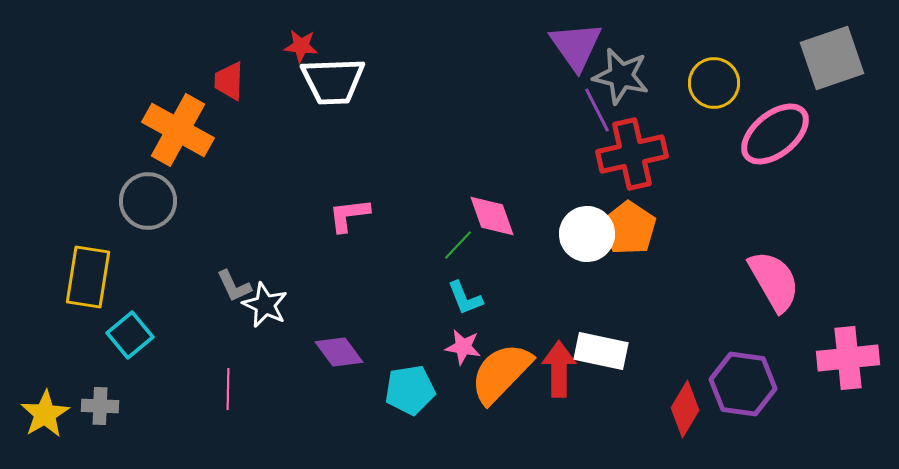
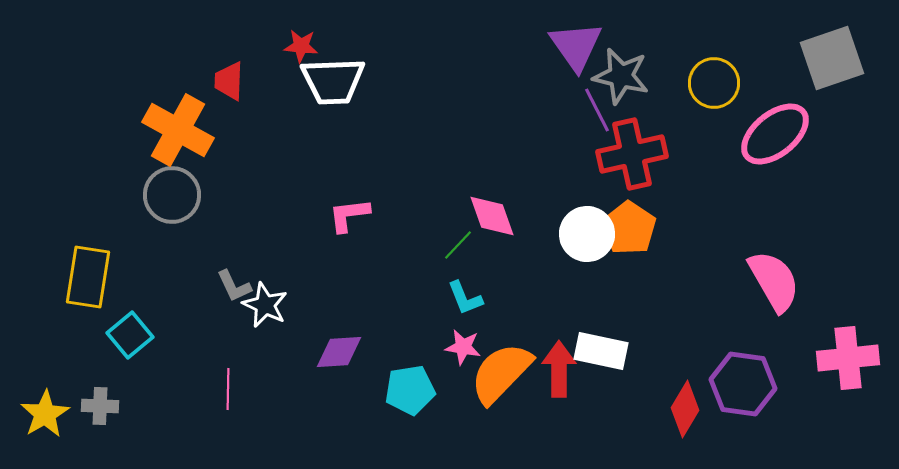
gray circle: moved 24 px right, 6 px up
purple diamond: rotated 57 degrees counterclockwise
